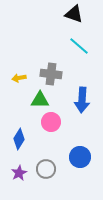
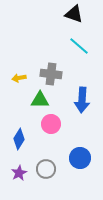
pink circle: moved 2 px down
blue circle: moved 1 px down
